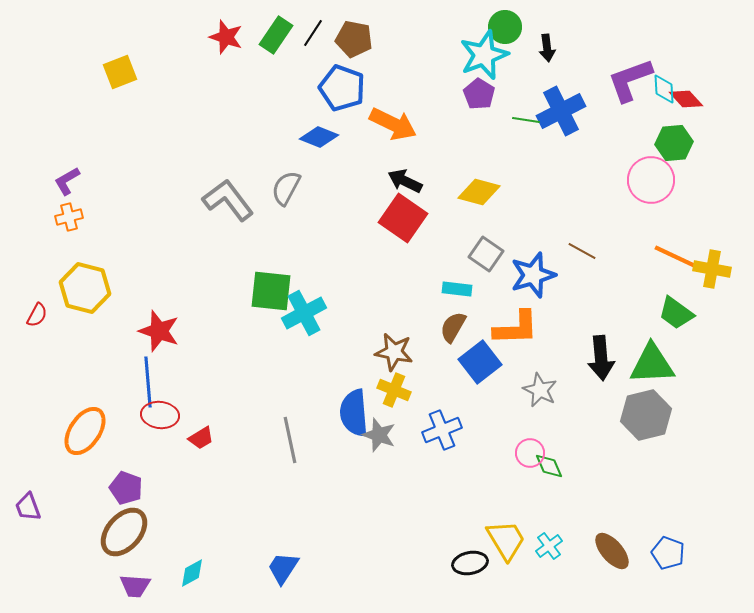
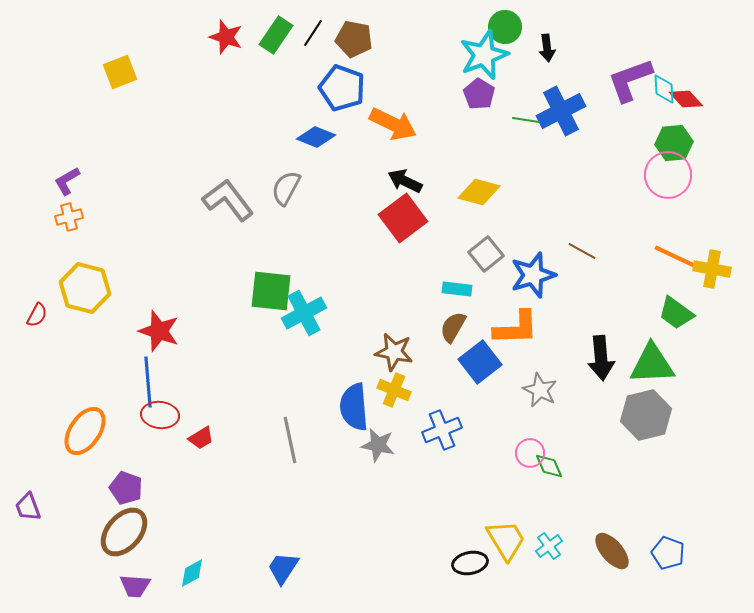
blue diamond at (319, 137): moved 3 px left
pink circle at (651, 180): moved 17 px right, 5 px up
red square at (403, 218): rotated 18 degrees clockwise
gray square at (486, 254): rotated 16 degrees clockwise
blue semicircle at (354, 413): moved 6 px up
gray star at (379, 435): moved 1 px left, 10 px down; rotated 8 degrees counterclockwise
